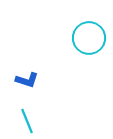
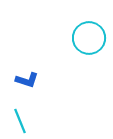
cyan line: moved 7 px left
